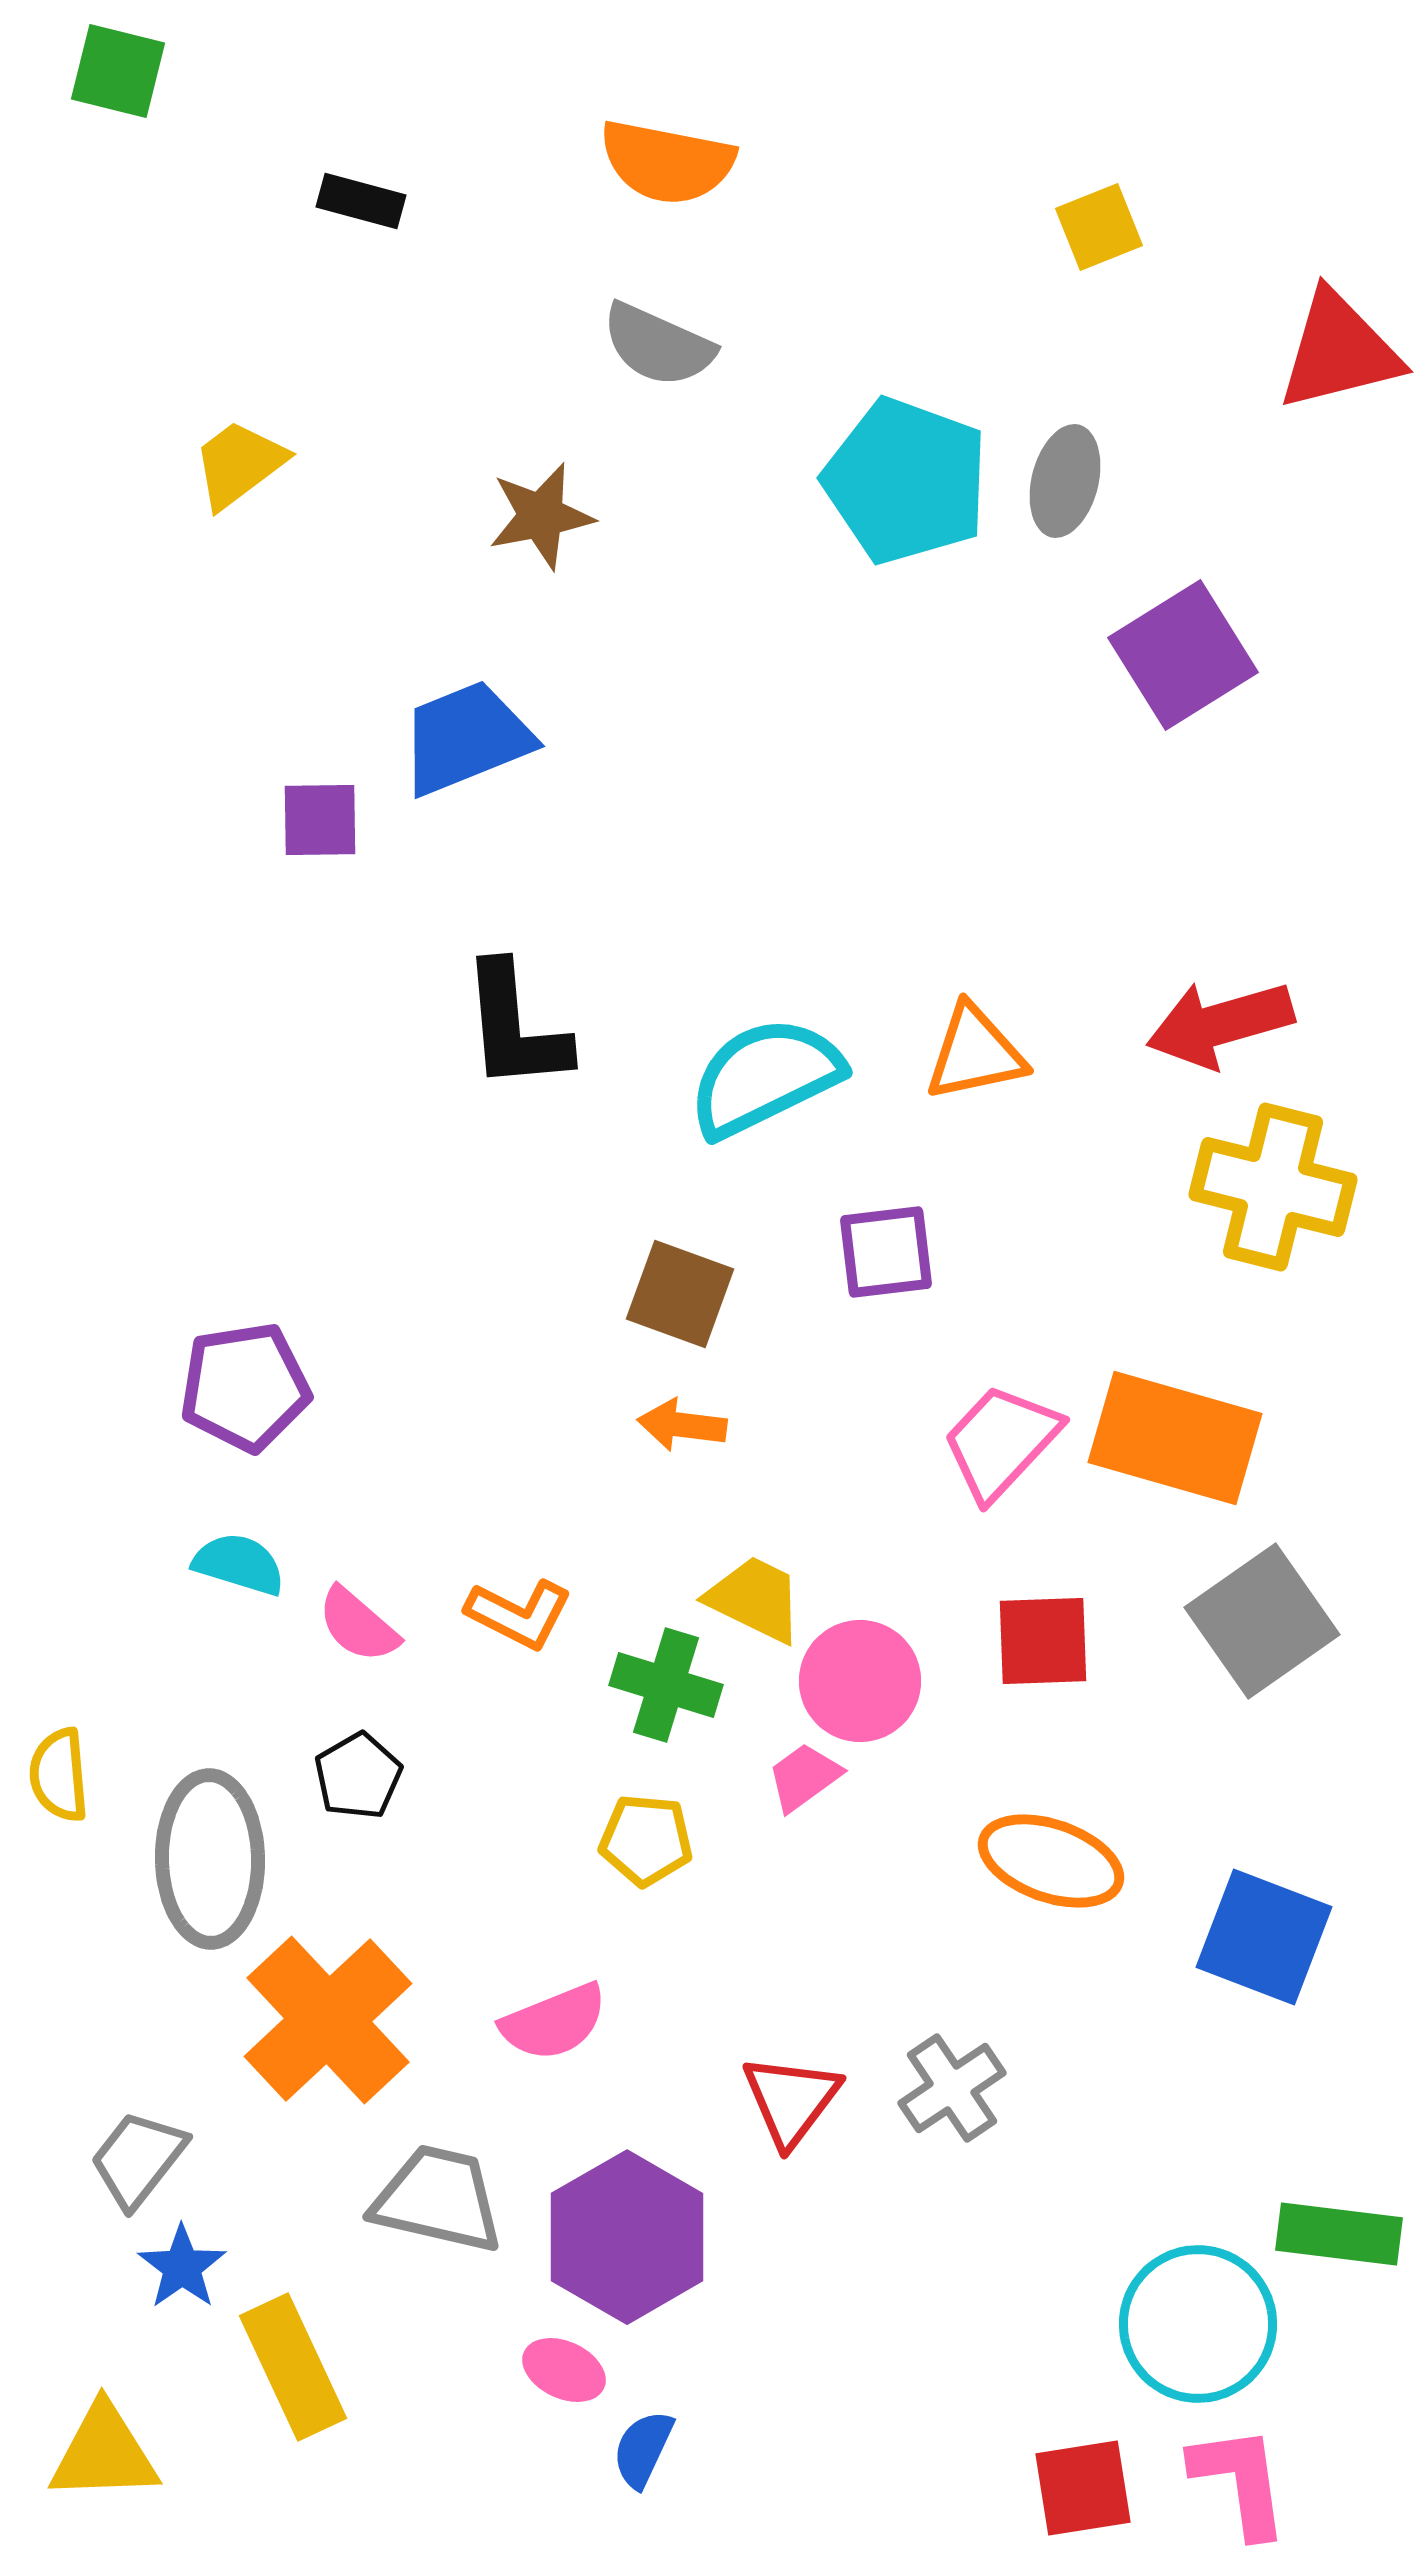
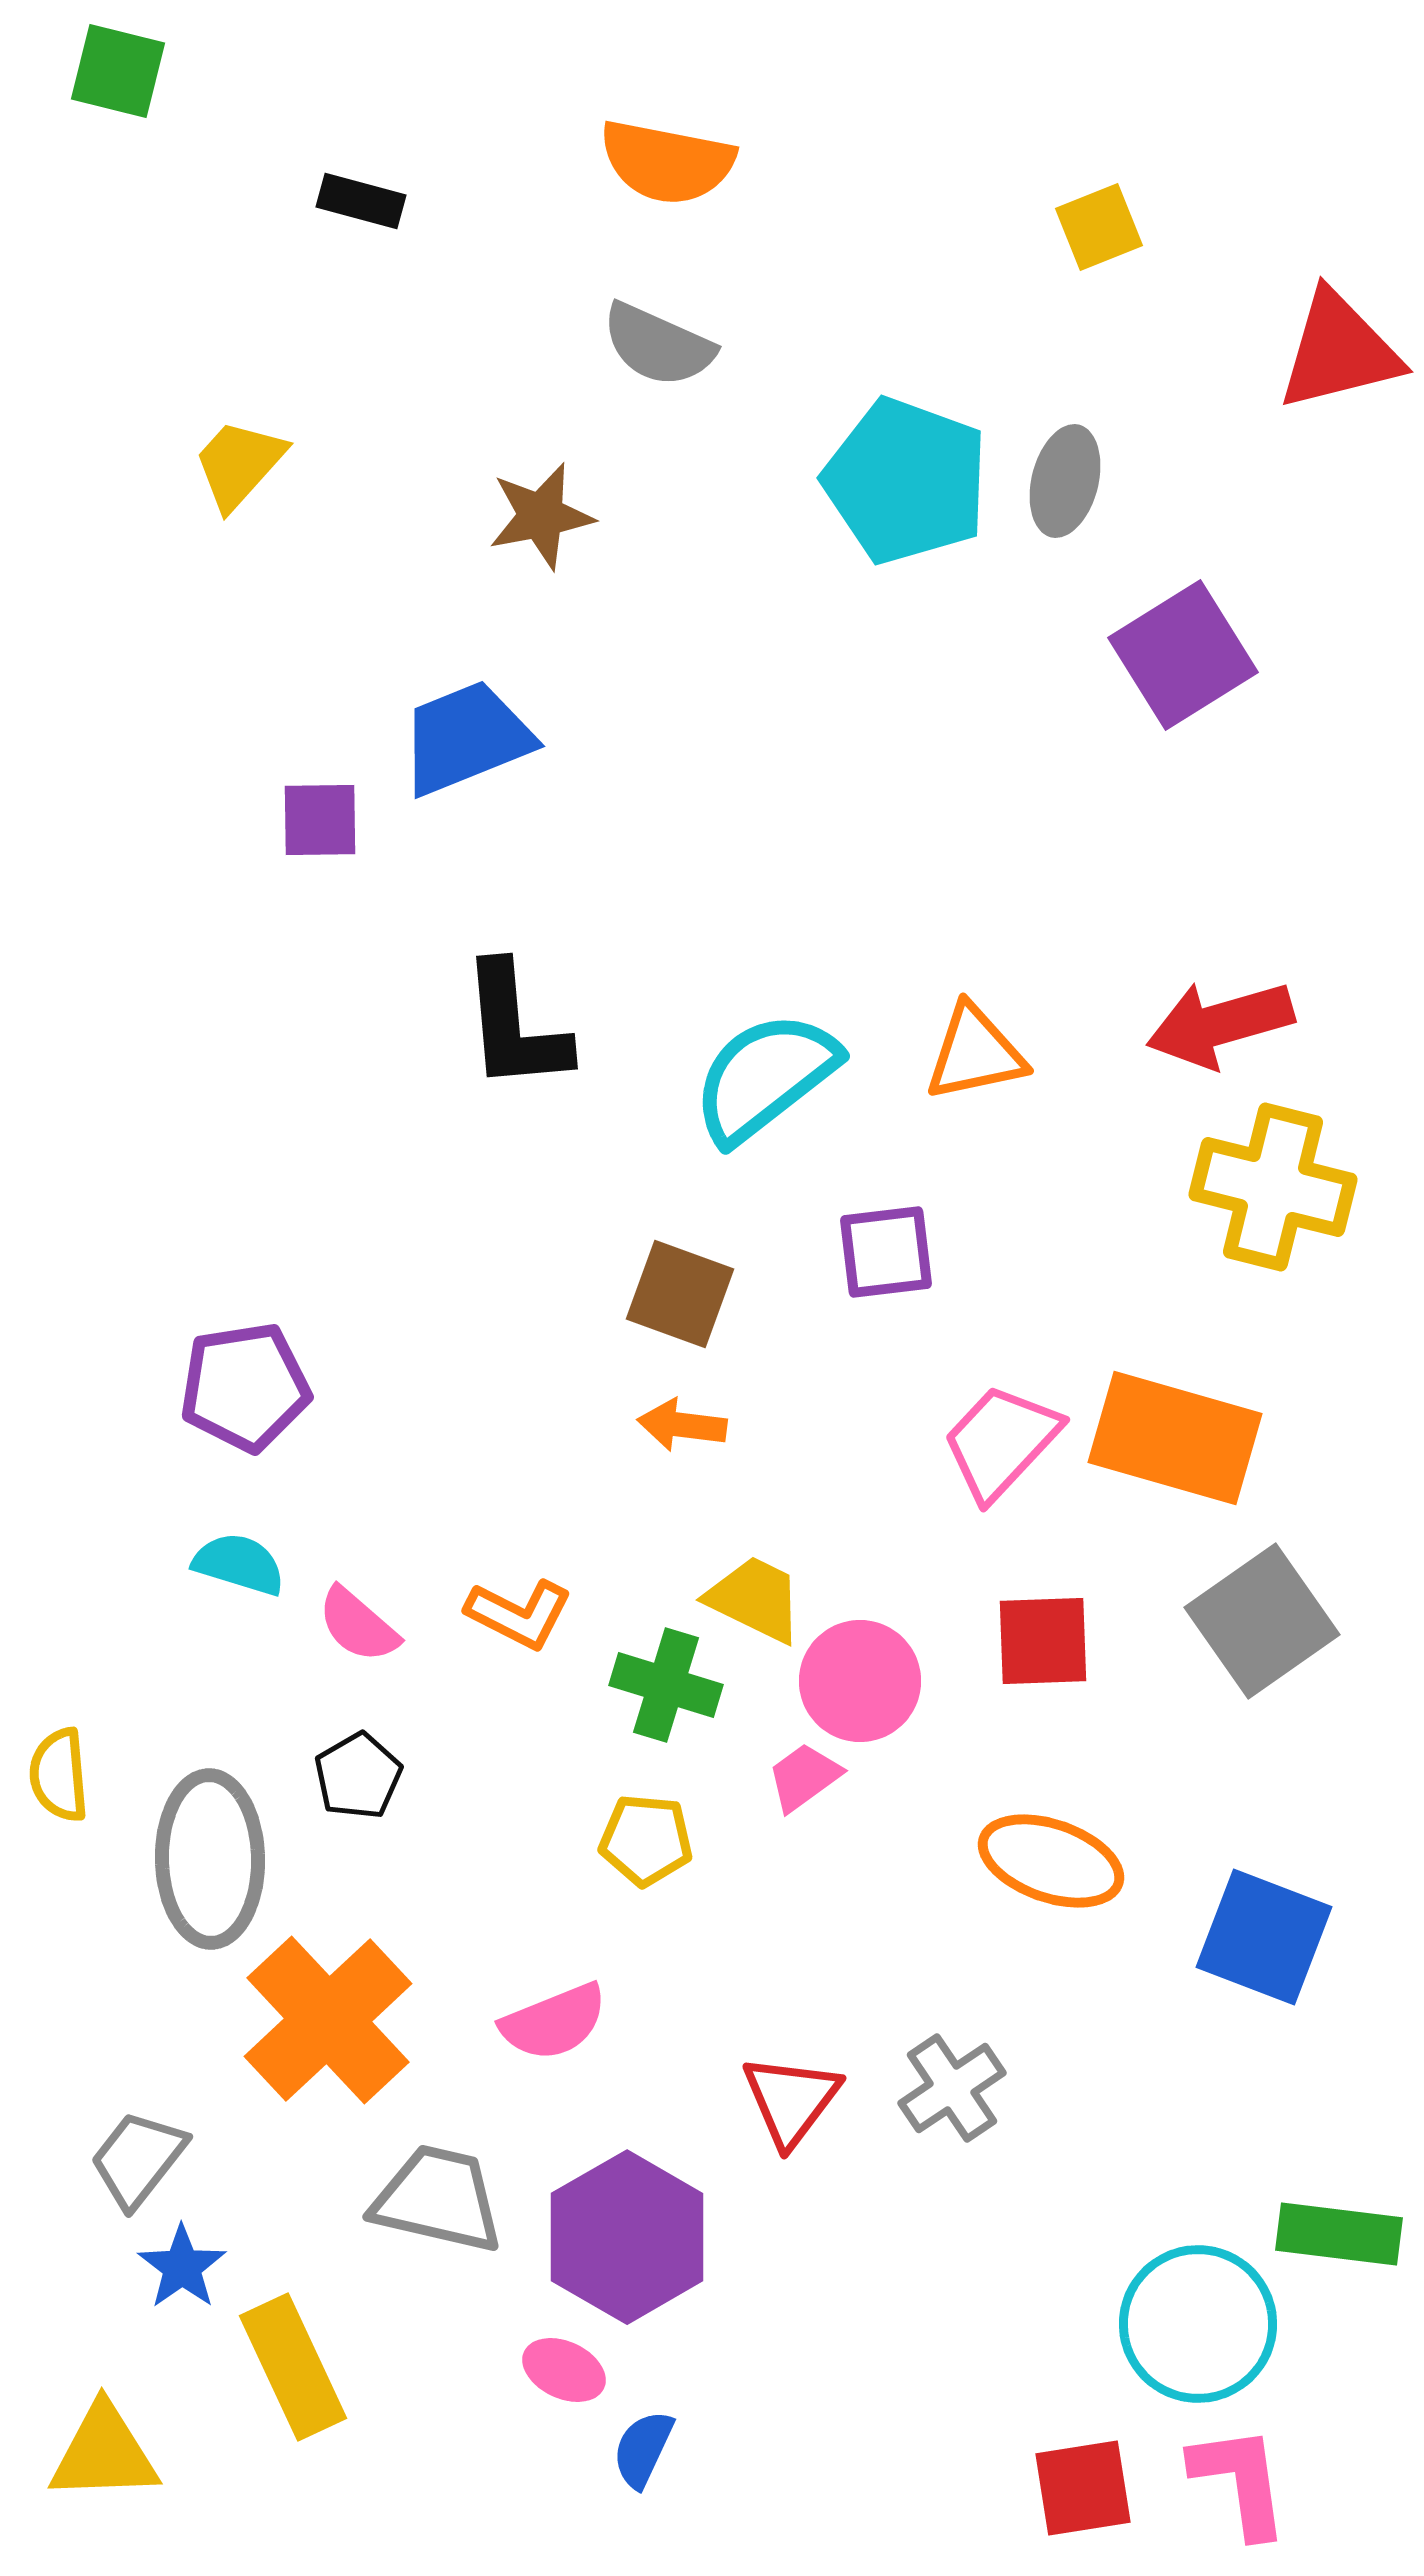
yellow trapezoid at (239, 464): rotated 11 degrees counterclockwise
cyan semicircle at (765, 1077): rotated 12 degrees counterclockwise
